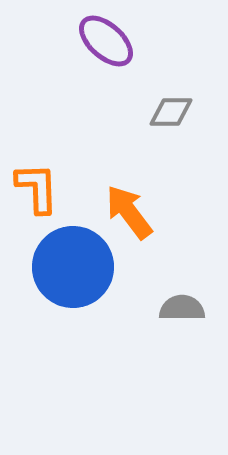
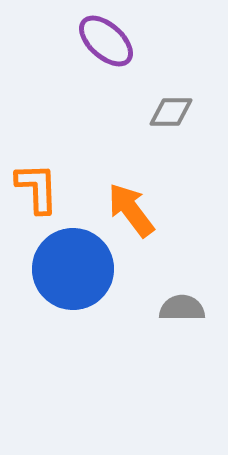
orange arrow: moved 2 px right, 2 px up
blue circle: moved 2 px down
